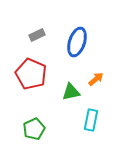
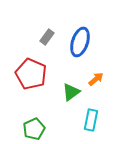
gray rectangle: moved 10 px right, 2 px down; rotated 28 degrees counterclockwise
blue ellipse: moved 3 px right
green triangle: rotated 24 degrees counterclockwise
